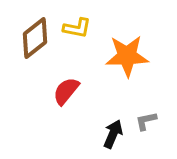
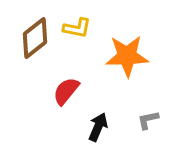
gray L-shape: moved 2 px right, 1 px up
black arrow: moved 15 px left, 7 px up
